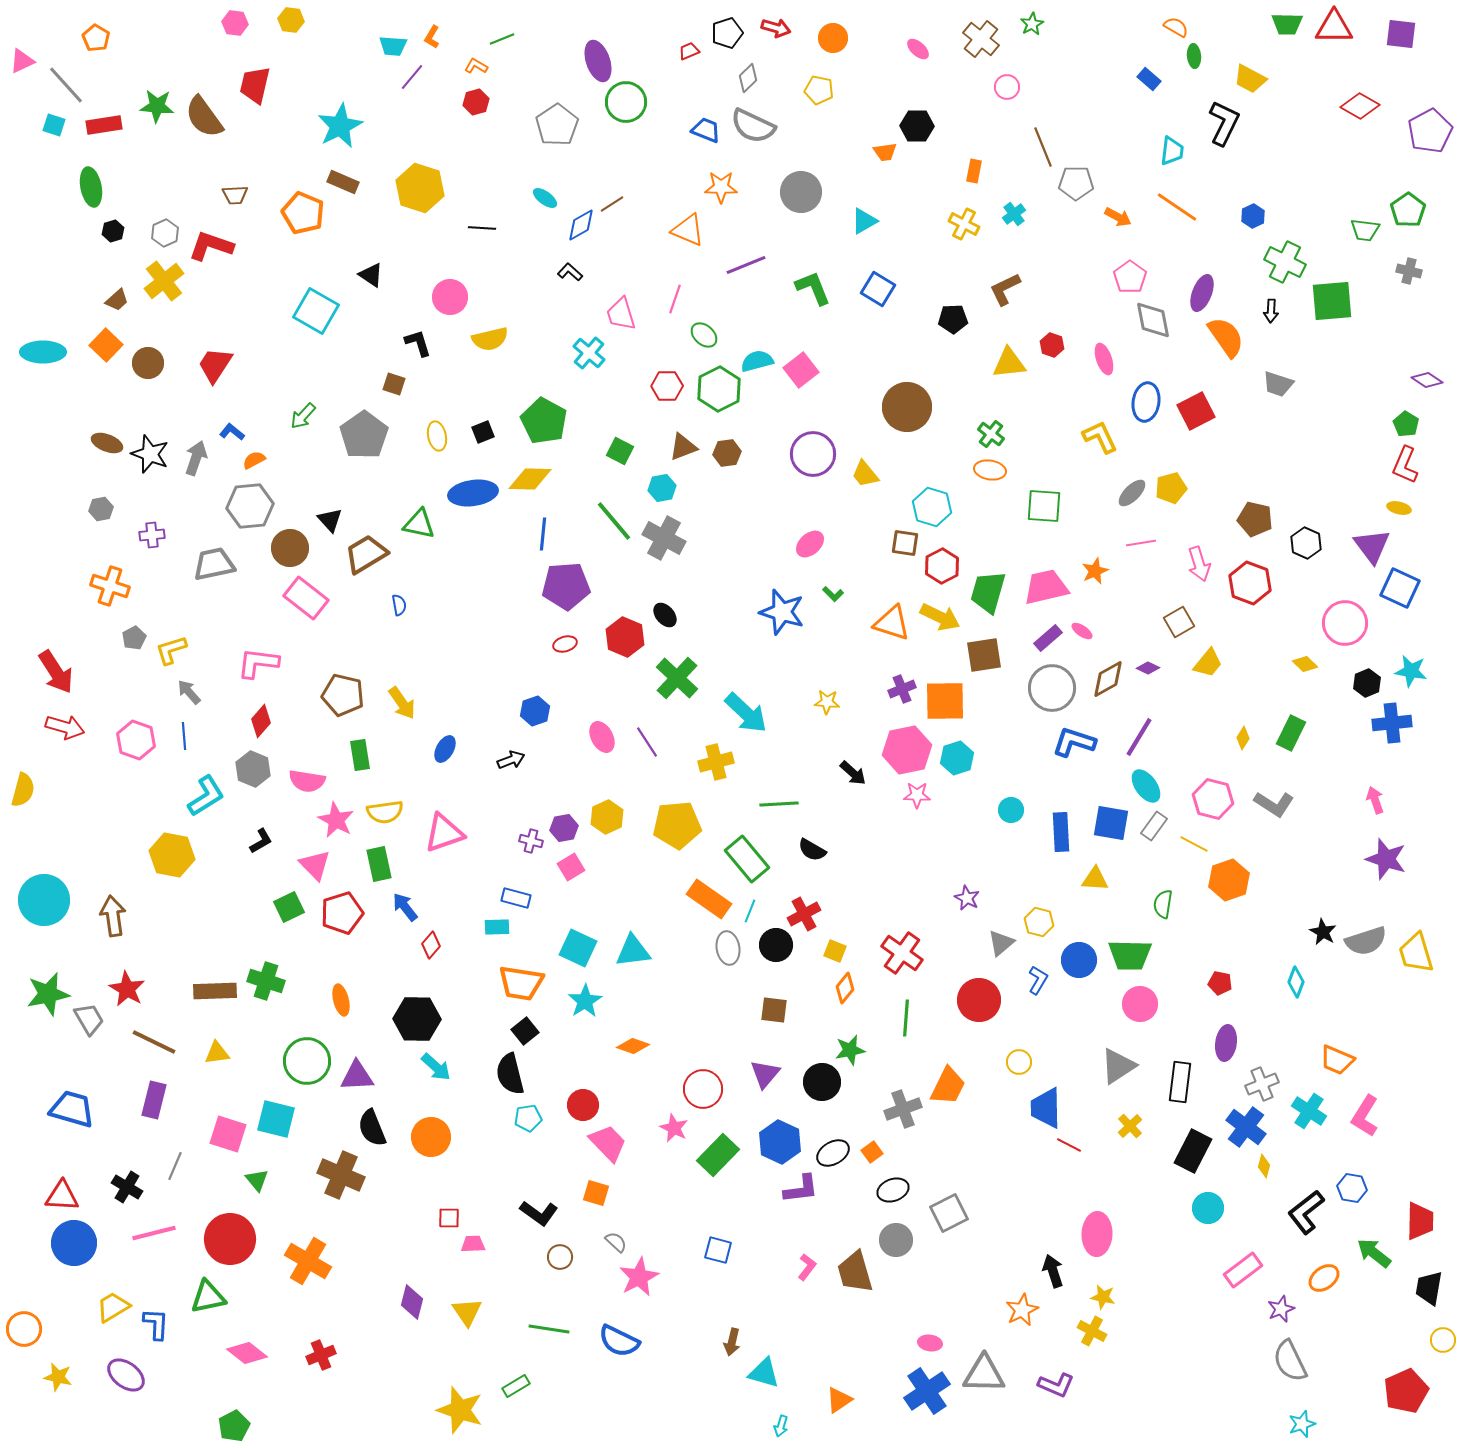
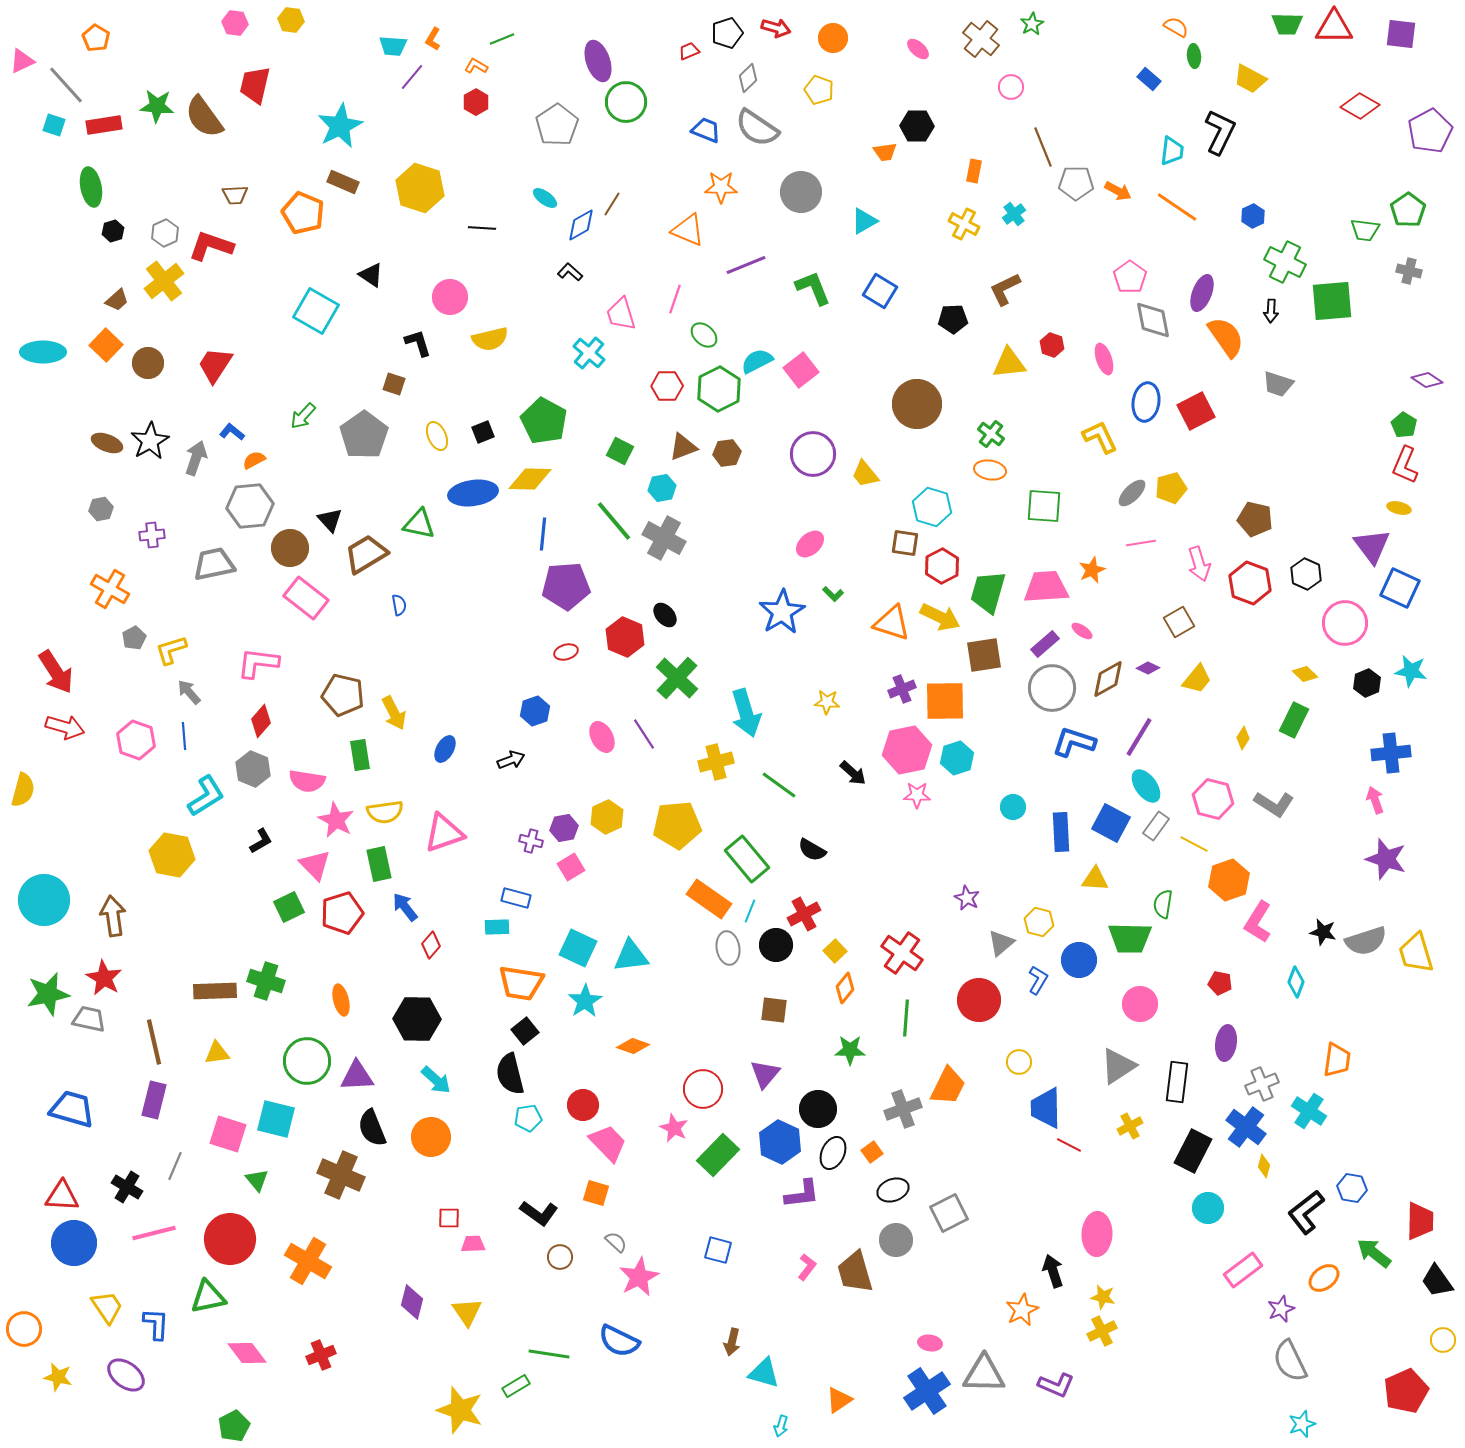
orange L-shape at (432, 37): moved 1 px right, 2 px down
pink circle at (1007, 87): moved 4 px right
yellow pentagon at (819, 90): rotated 8 degrees clockwise
red hexagon at (476, 102): rotated 15 degrees counterclockwise
black L-shape at (1224, 123): moved 4 px left, 9 px down
gray semicircle at (753, 126): moved 4 px right, 2 px down; rotated 9 degrees clockwise
brown line at (612, 204): rotated 25 degrees counterclockwise
orange arrow at (1118, 217): moved 26 px up
blue square at (878, 289): moved 2 px right, 2 px down
cyan semicircle at (757, 361): rotated 12 degrees counterclockwise
brown circle at (907, 407): moved 10 px right, 3 px up
green pentagon at (1406, 424): moved 2 px left, 1 px down
yellow ellipse at (437, 436): rotated 12 degrees counterclockwise
black star at (150, 454): moved 13 px up; rotated 21 degrees clockwise
black hexagon at (1306, 543): moved 31 px down
orange star at (1095, 571): moved 3 px left, 1 px up
orange cross at (110, 586): moved 3 px down; rotated 12 degrees clockwise
pink trapezoid at (1046, 587): rotated 9 degrees clockwise
blue star at (782, 612): rotated 24 degrees clockwise
purple rectangle at (1048, 638): moved 3 px left, 6 px down
red ellipse at (565, 644): moved 1 px right, 8 px down
yellow trapezoid at (1208, 663): moved 11 px left, 16 px down
yellow diamond at (1305, 664): moved 10 px down
yellow arrow at (402, 703): moved 8 px left, 10 px down; rotated 8 degrees clockwise
cyan arrow at (746, 713): rotated 30 degrees clockwise
blue cross at (1392, 723): moved 1 px left, 30 px down
green rectangle at (1291, 733): moved 3 px right, 13 px up
purple line at (647, 742): moved 3 px left, 8 px up
green line at (779, 804): moved 19 px up; rotated 39 degrees clockwise
cyan circle at (1011, 810): moved 2 px right, 3 px up
blue square at (1111, 823): rotated 18 degrees clockwise
gray rectangle at (1154, 826): moved 2 px right
black star at (1323, 932): rotated 16 degrees counterclockwise
cyan triangle at (633, 951): moved 2 px left, 5 px down
yellow square at (835, 951): rotated 25 degrees clockwise
green trapezoid at (1130, 955): moved 17 px up
red star at (127, 989): moved 23 px left, 11 px up
gray trapezoid at (89, 1019): rotated 48 degrees counterclockwise
brown line at (154, 1042): rotated 51 degrees clockwise
green star at (850, 1050): rotated 12 degrees clockwise
orange trapezoid at (1337, 1060): rotated 105 degrees counterclockwise
cyan arrow at (436, 1067): moved 13 px down
black circle at (822, 1082): moved 4 px left, 27 px down
black rectangle at (1180, 1082): moved 3 px left
pink L-shape at (1365, 1116): moved 107 px left, 194 px up
yellow cross at (1130, 1126): rotated 15 degrees clockwise
black ellipse at (833, 1153): rotated 36 degrees counterclockwise
purple L-shape at (801, 1189): moved 1 px right, 5 px down
black trapezoid at (1429, 1288): moved 8 px right, 7 px up; rotated 45 degrees counterclockwise
yellow trapezoid at (113, 1307): moved 6 px left; rotated 87 degrees clockwise
green line at (549, 1329): moved 25 px down
yellow cross at (1092, 1331): moved 10 px right; rotated 36 degrees clockwise
pink diamond at (247, 1353): rotated 15 degrees clockwise
